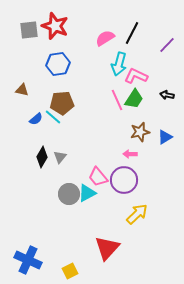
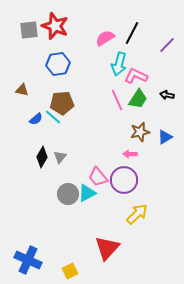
green trapezoid: moved 4 px right
gray circle: moved 1 px left
